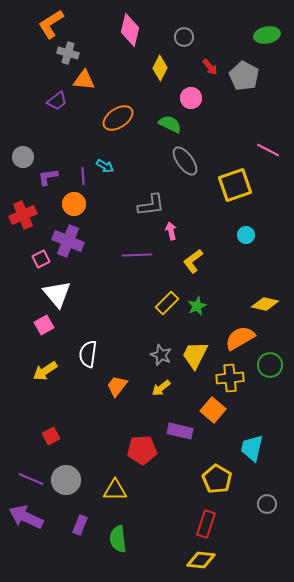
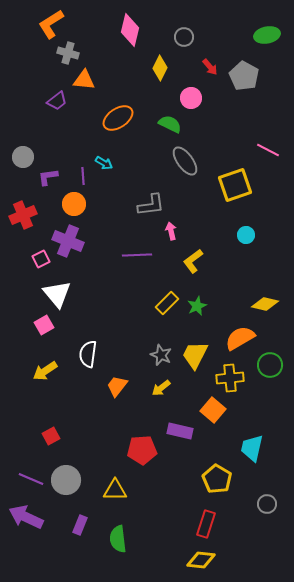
cyan arrow at (105, 166): moved 1 px left, 3 px up
